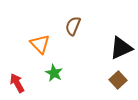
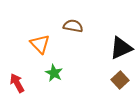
brown semicircle: rotated 78 degrees clockwise
brown square: moved 2 px right
